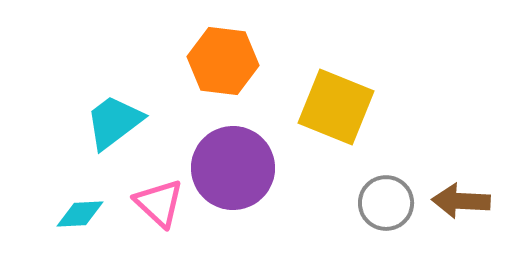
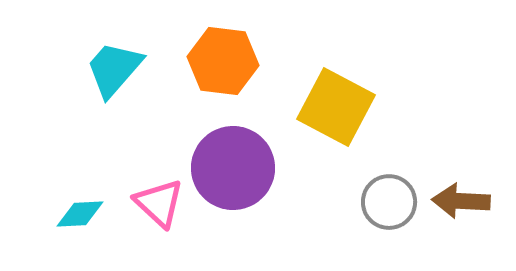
yellow square: rotated 6 degrees clockwise
cyan trapezoid: moved 53 px up; rotated 12 degrees counterclockwise
gray circle: moved 3 px right, 1 px up
